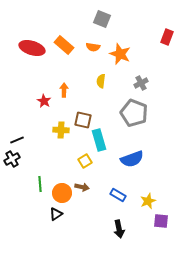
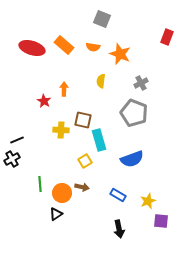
orange arrow: moved 1 px up
